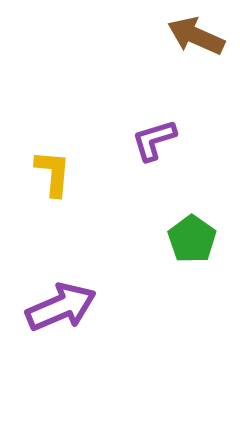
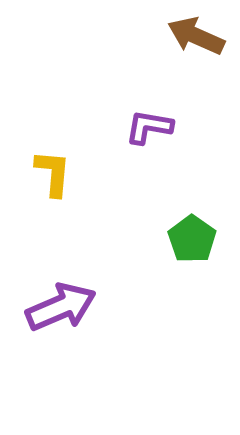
purple L-shape: moved 5 px left, 13 px up; rotated 27 degrees clockwise
